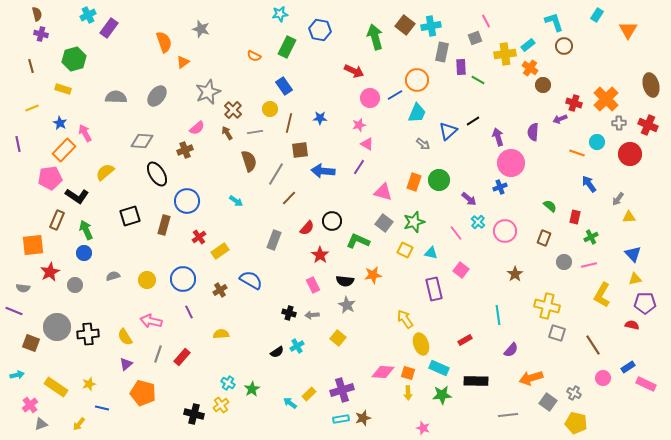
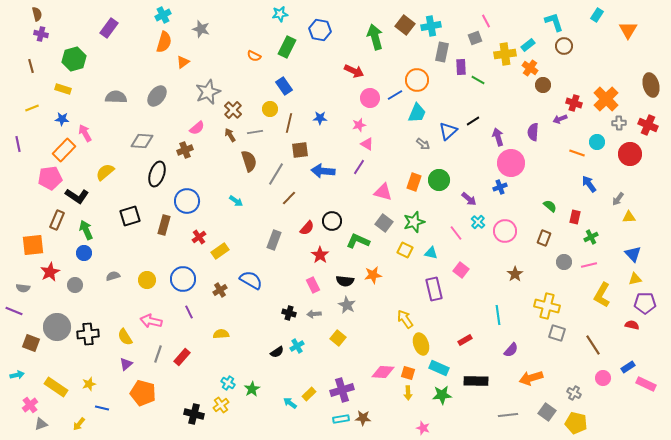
cyan cross at (88, 15): moved 75 px right
orange semicircle at (164, 42): rotated 35 degrees clockwise
blue star at (60, 123): moved 2 px right, 4 px up; rotated 24 degrees counterclockwise
brown arrow at (227, 133): moved 3 px right, 2 px down
black ellipse at (157, 174): rotated 50 degrees clockwise
gray arrow at (312, 315): moved 2 px right, 1 px up
gray square at (548, 402): moved 1 px left, 10 px down
brown star at (363, 418): rotated 21 degrees clockwise
